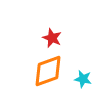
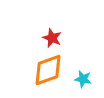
orange diamond: moved 1 px up
